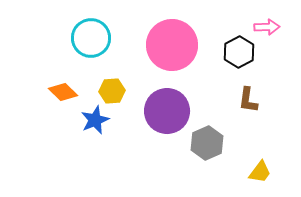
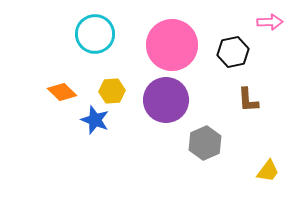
pink arrow: moved 3 px right, 5 px up
cyan circle: moved 4 px right, 4 px up
black hexagon: moved 6 px left; rotated 16 degrees clockwise
orange diamond: moved 1 px left
brown L-shape: rotated 12 degrees counterclockwise
purple circle: moved 1 px left, 11 px up
blue star: rotated 28 degrees counterclockwise
gray hexagon: moved 2 px left
yellow trapezoid: moved 8 px right, 1 px up
